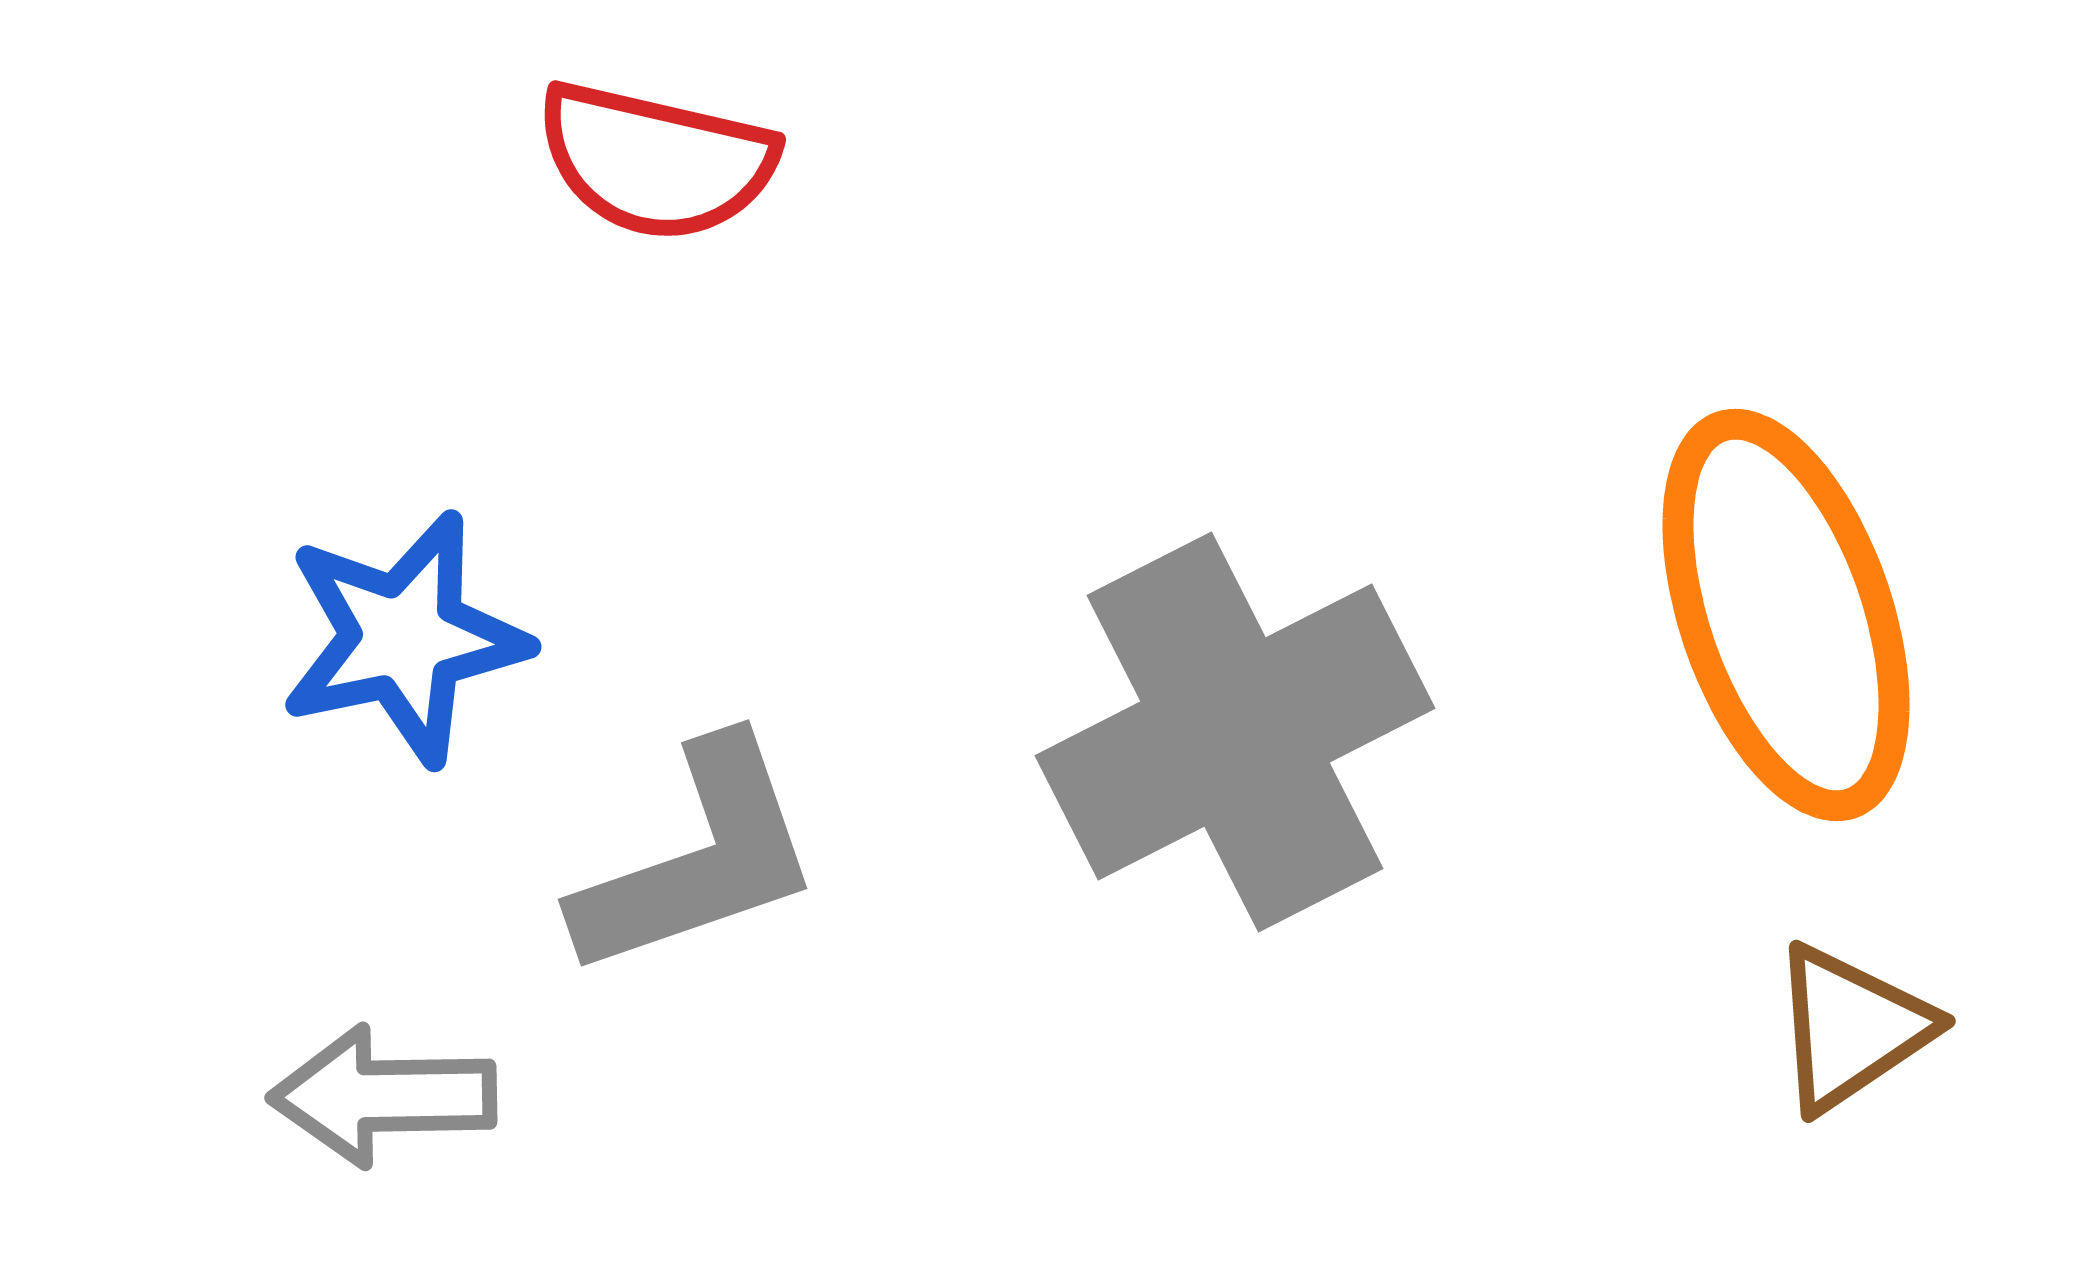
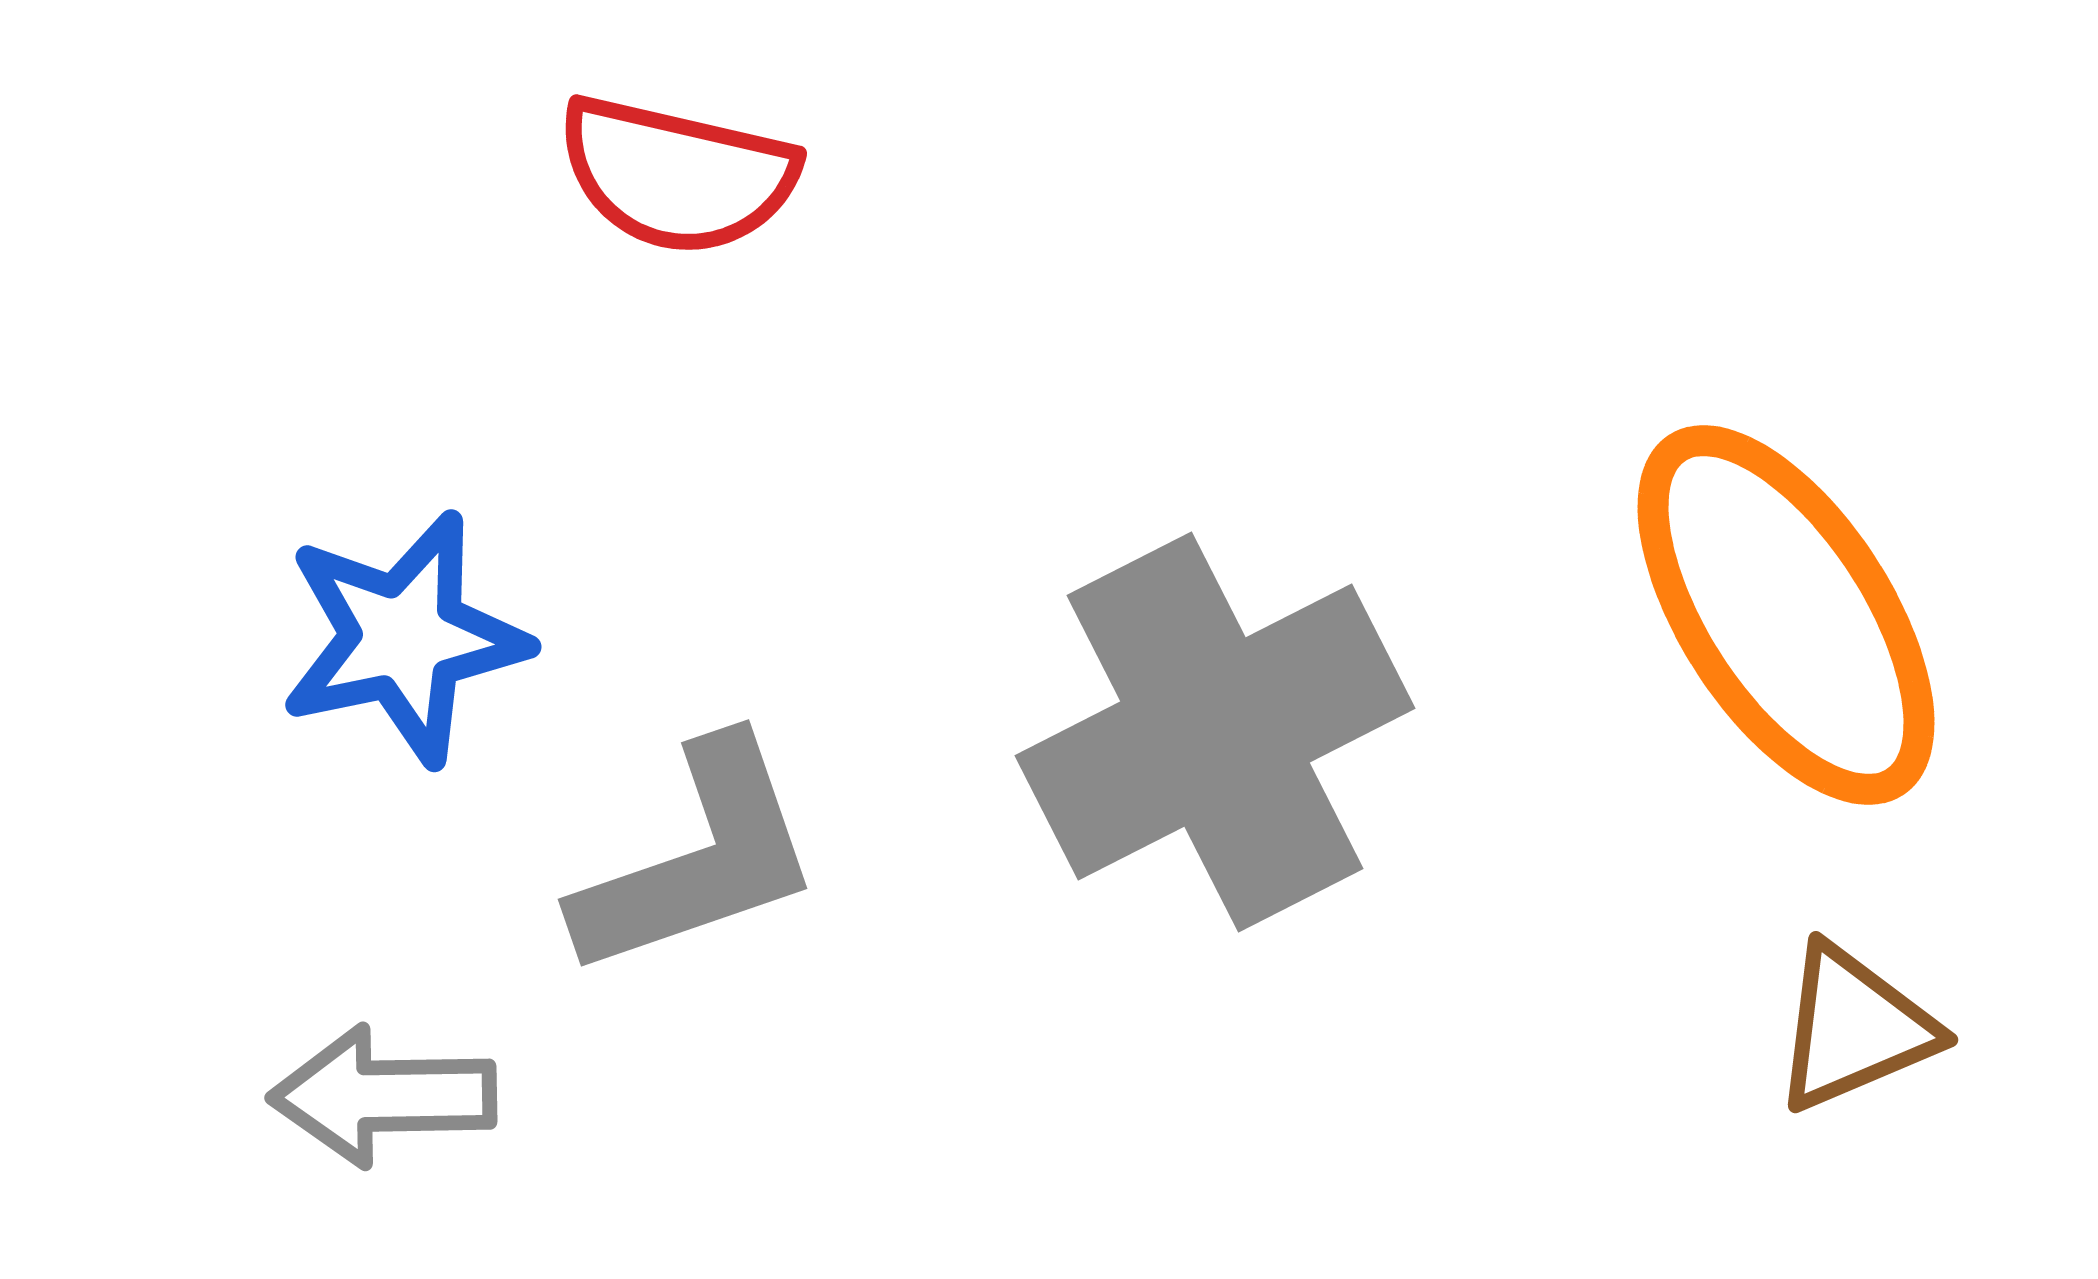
red semicircle: moved 21 px right, 14 px down
orange ellipse: rotated 14 degrees counterclockwise
gray cross: moved 20 px left
brown triangle: moved 3 px right; rotated 11 degrees clockwise
